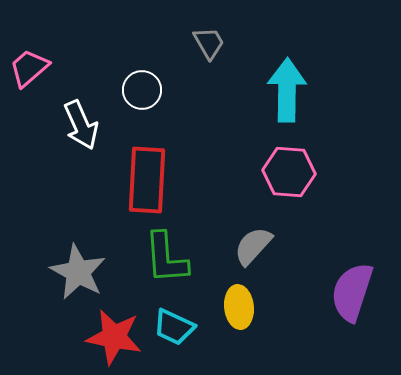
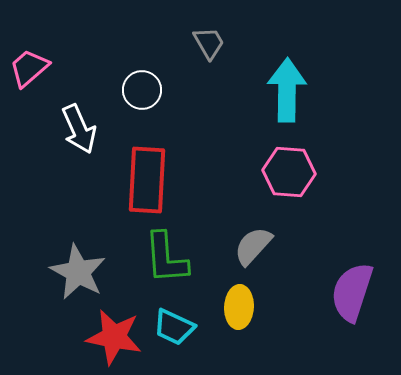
white arrow: moved 2 px left, 4 px down
yellow ellipse: rotated 9 degrees clockwise
